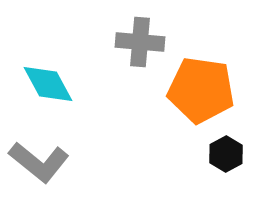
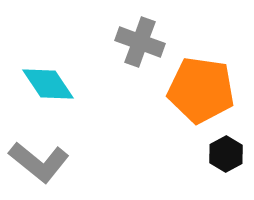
gray cross: rotated 15 degrees clockwise
cyan diamond: rotated 6 degrees counterclockwise
